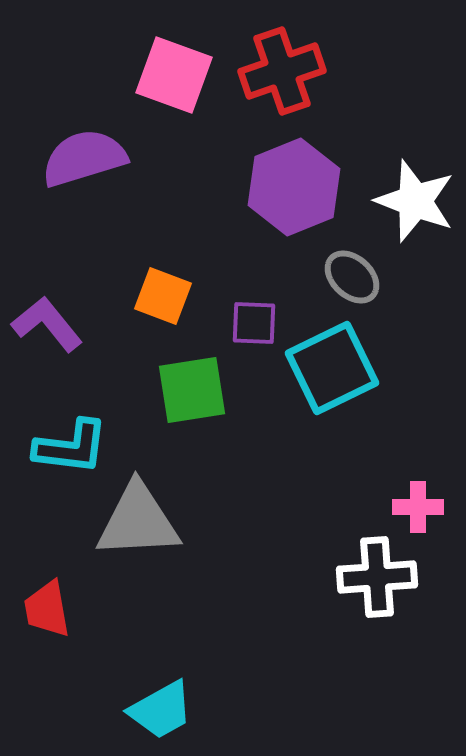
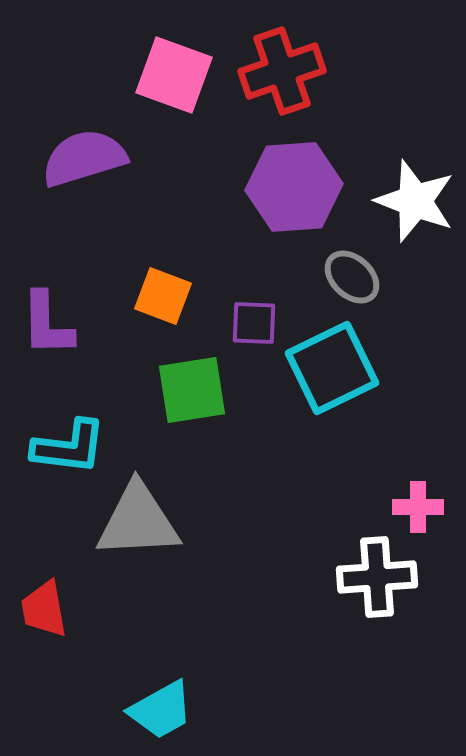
purple hexagon: rotated 18 degrees clockwise
purple L-shape: rotated 142 degrees counterclockwise
cyan L-shape: moved 2 px left
red trapezoid: moved 3 px left
